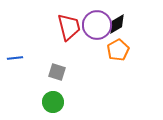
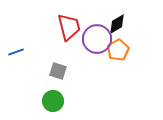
purple circle: moved 14 px down
blue line: moved 1 px right, 6 px up; rotated 14 degrees counterclockwise
gray square: moved 1 px right, 1 px up
green circle: moved 1 px up
